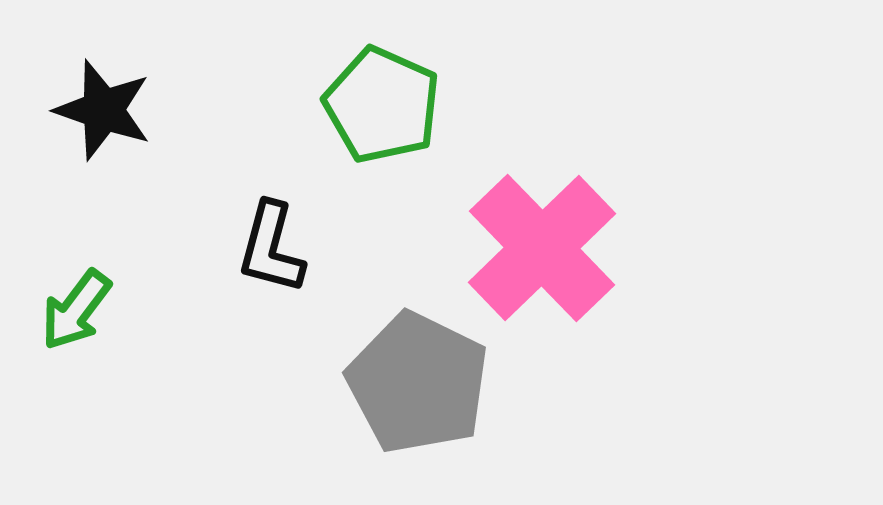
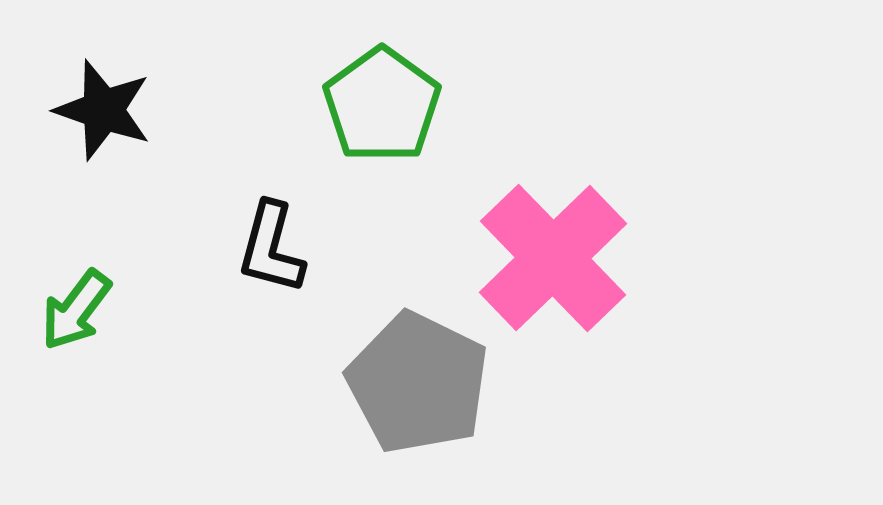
green pentagon: rotated 12 degrees clockwise
pink cross: moved 11 px right, 10 px down
